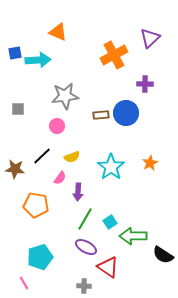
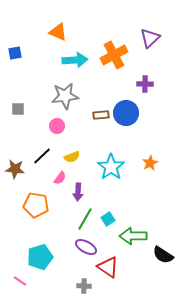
cyan arrow: moved 37 px right
cyan square: moved 2 px left, 3 px up
pink line: moved 4 px left, 2 px up; rotated 24 degrees counterclockwise
